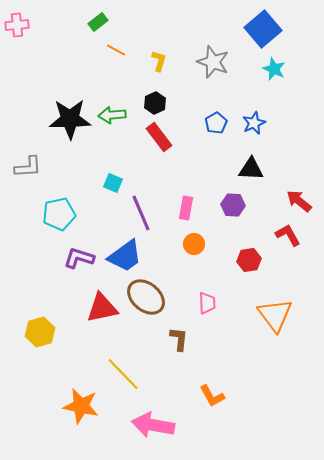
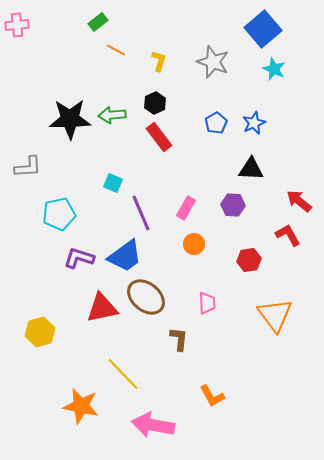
pink rectangle: rotated 20 degrees clockwise
